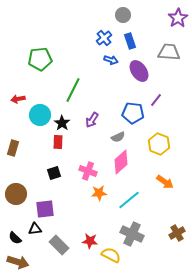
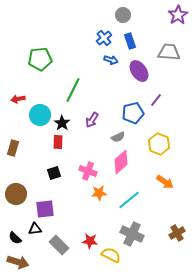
purple star: moved 3 px up
blue pentagon: rotated 20 degrees counterclockwise
